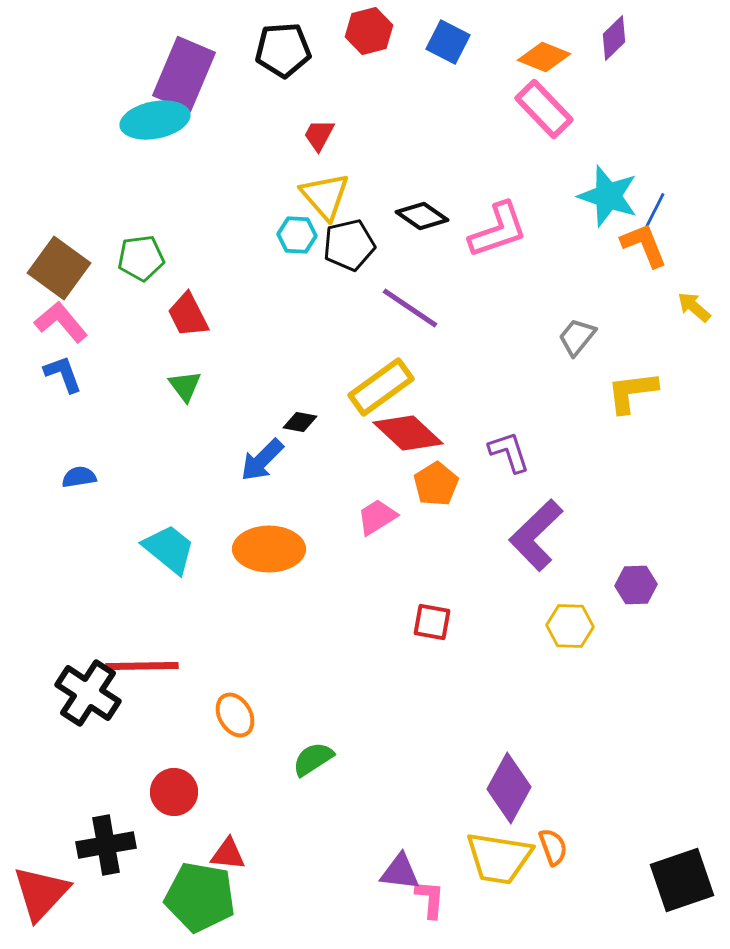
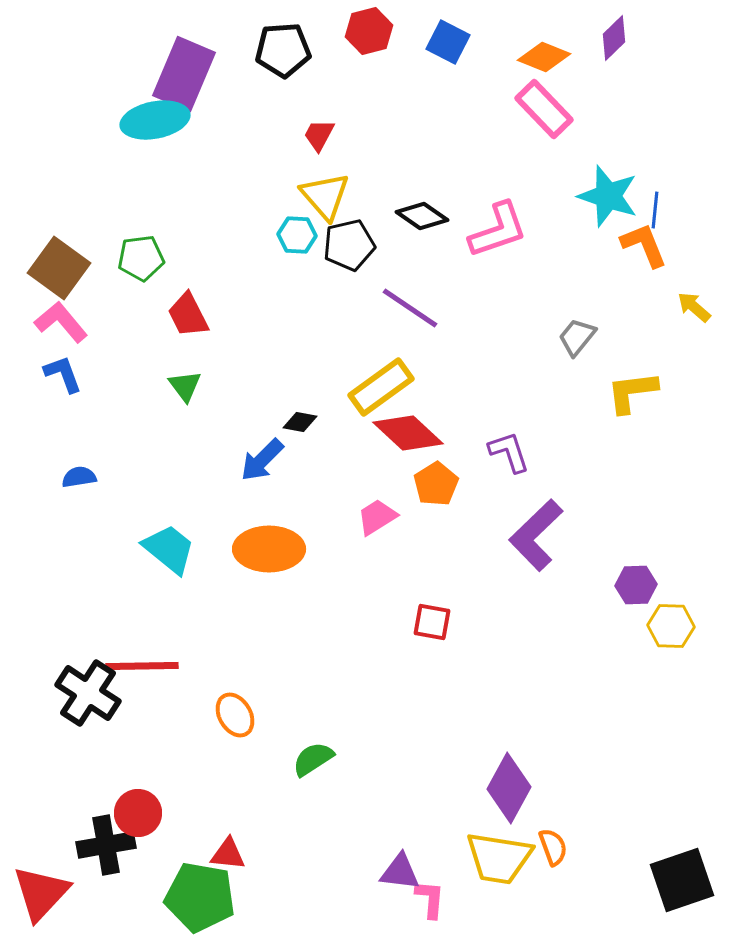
blue line at (655, 210): rotated 21 degrees counterclockwise
yellow hexagon at (570, 626): moved 101 px right
red circle at (174, 792): moved 36 px left, 21 px down
